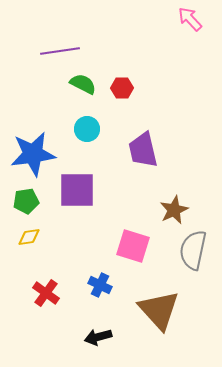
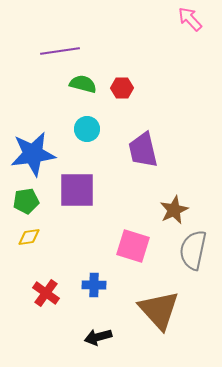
green semicircle: rotated 12 degrees counterclockwise
blue cross: moved 6 px left; rotated 25 degrees counterclockwise
